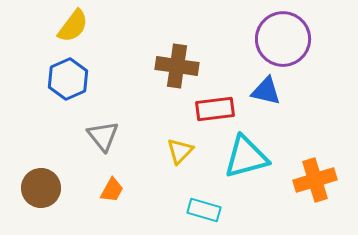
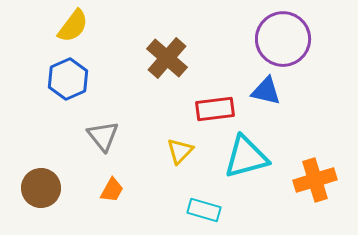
brown cross: moved 10 px left, 8 px up; rotated 33 degrees clockwise
